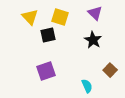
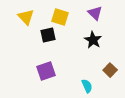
yellow triangle: moved 4 px left
